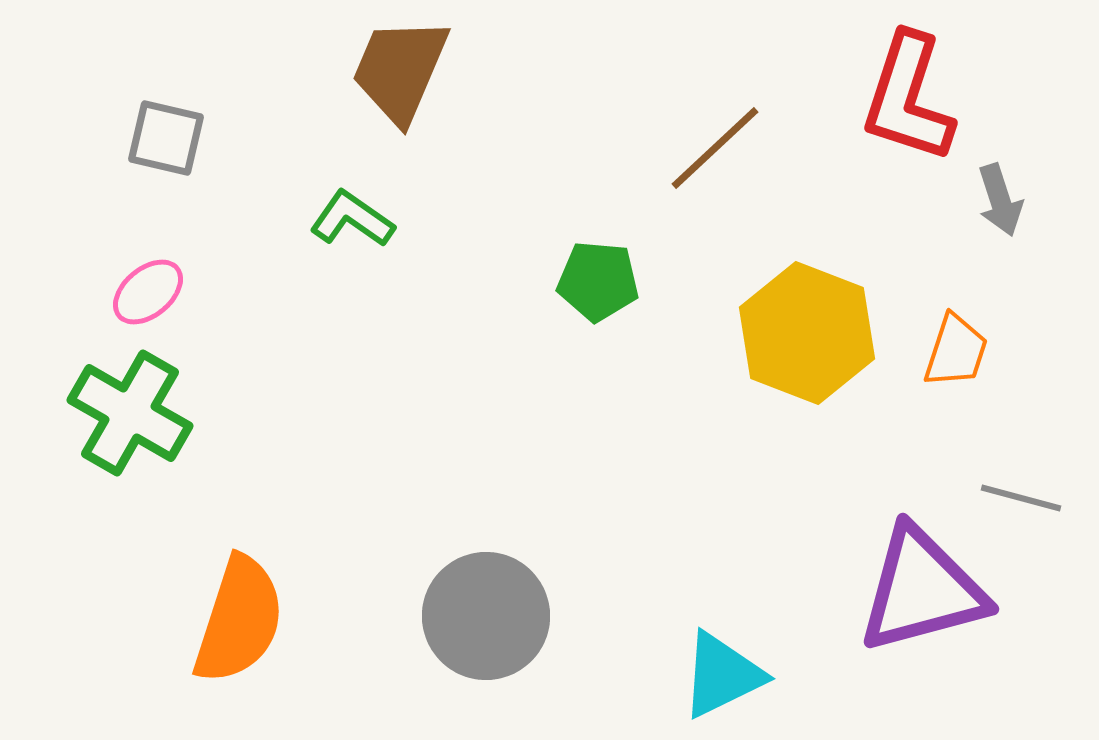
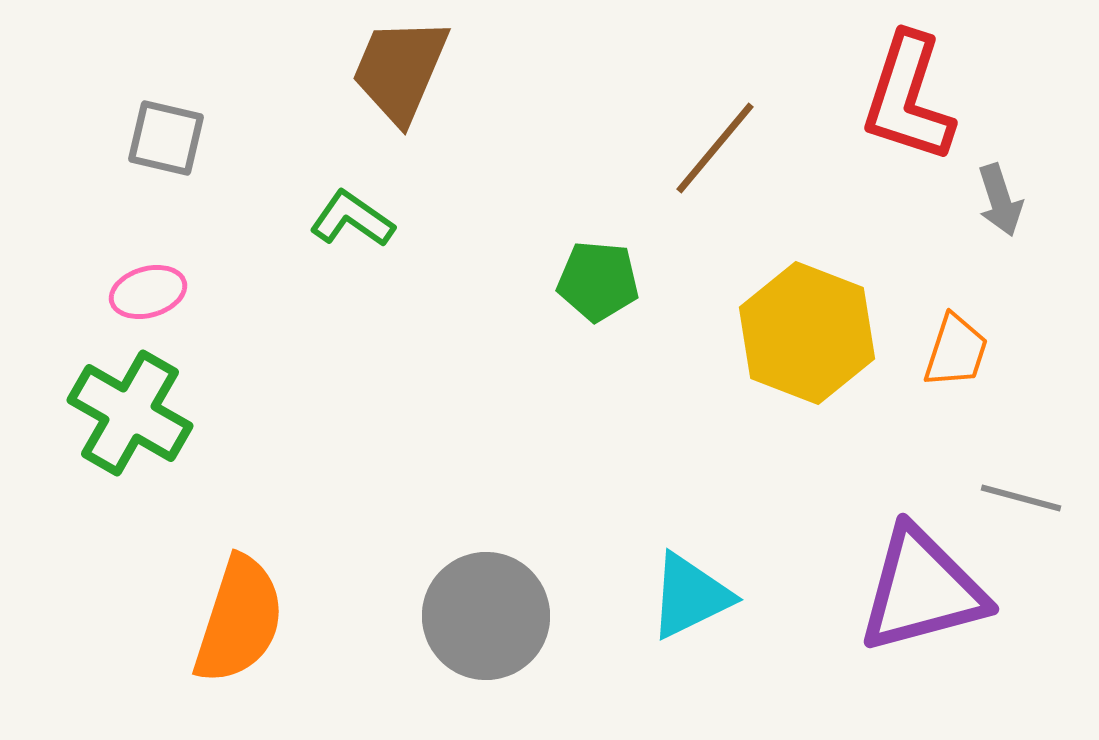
brown line: rotated 7 degrees counterclockwise
pink ellipse: rotated 24 degrees clockwise
cyan triangle: moved 32 px left, 79 px up
